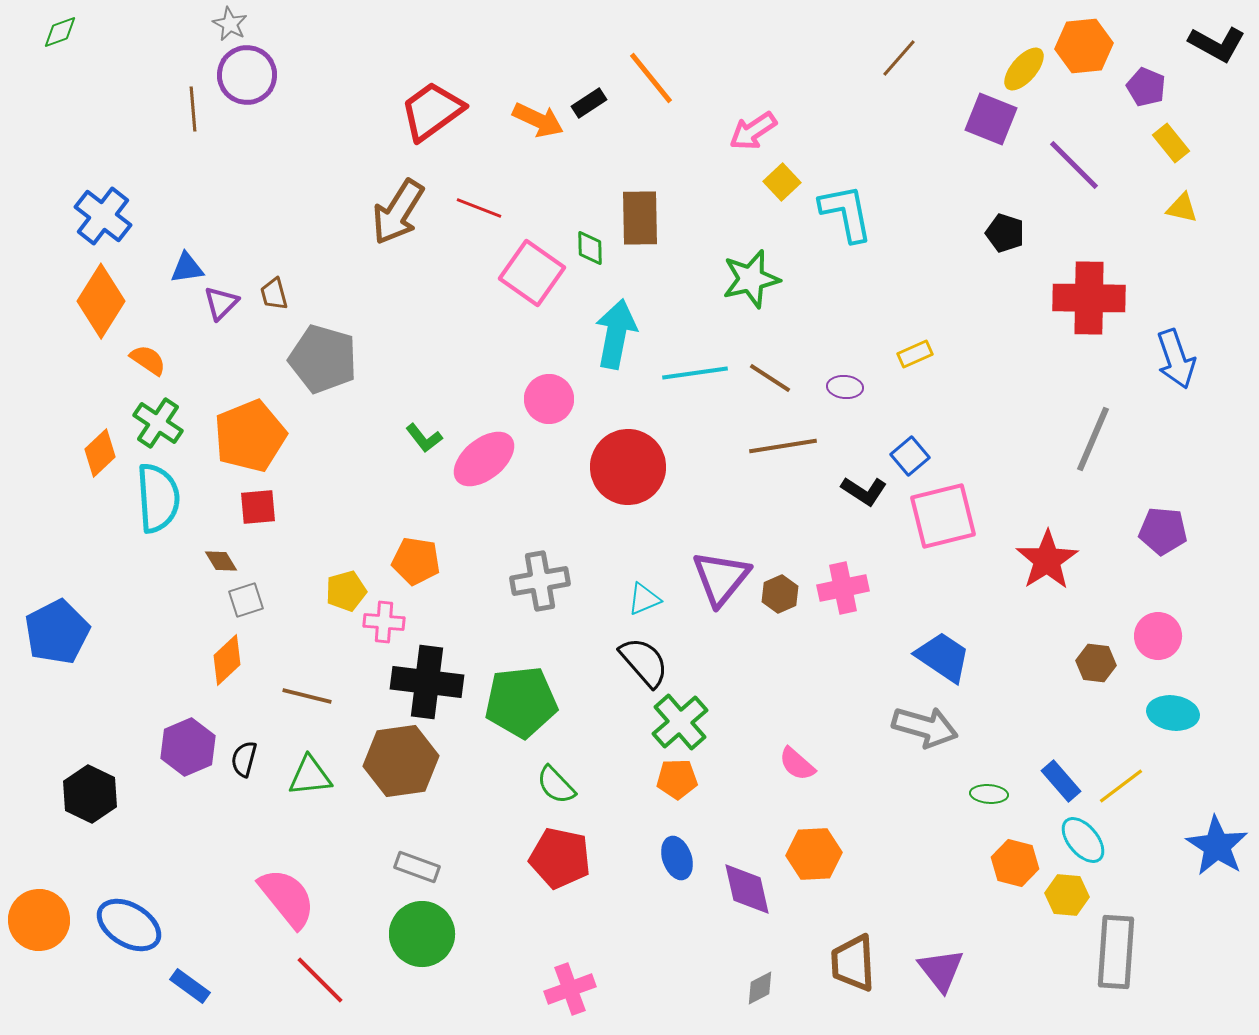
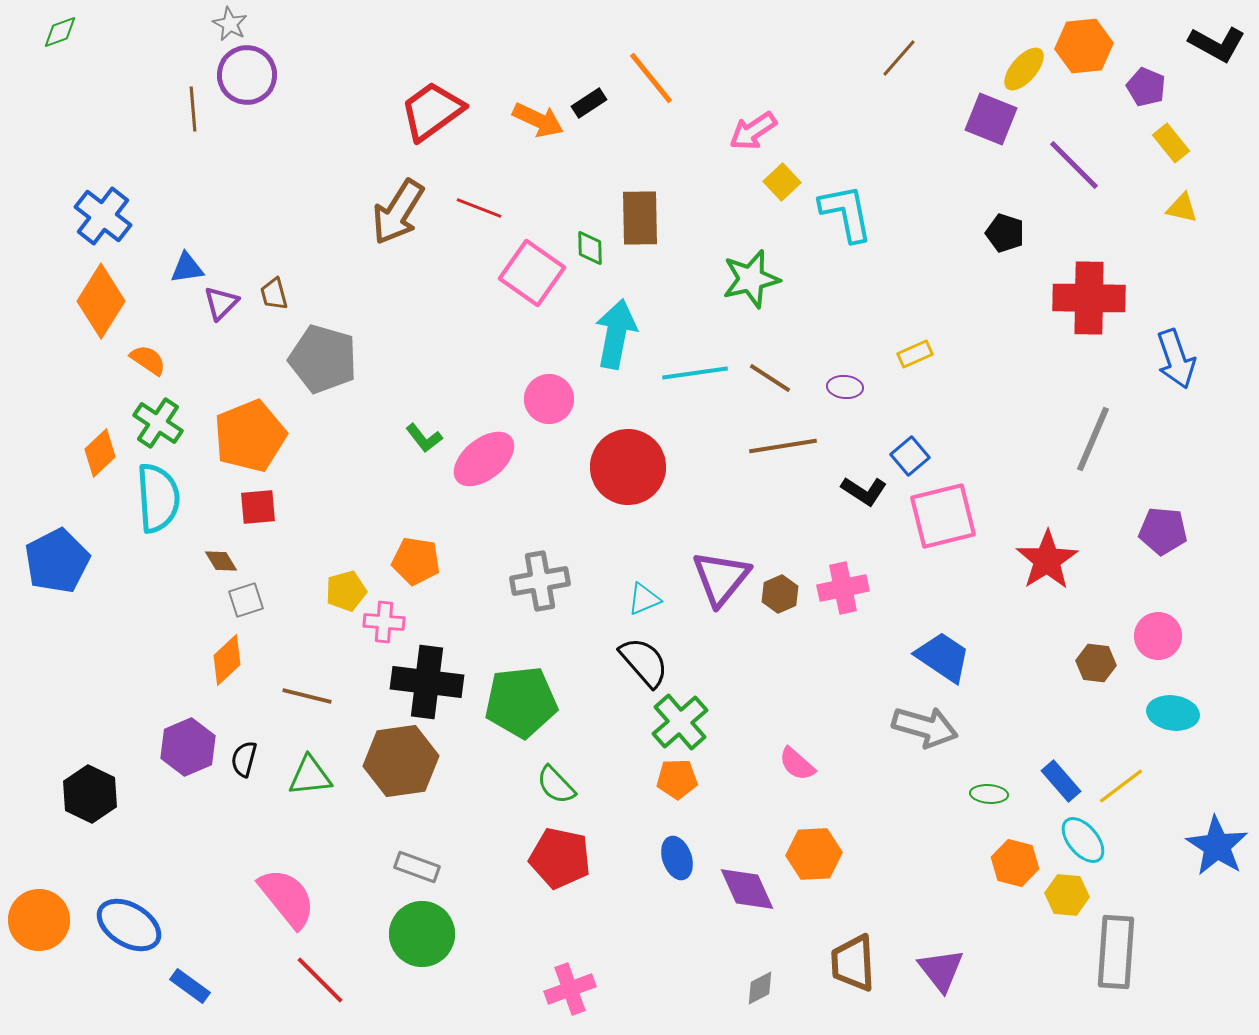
blue pentagon at (57, 632): moved 71 px up
purple diamond at (747, 889): rotated 12 degrees counterclockwise
